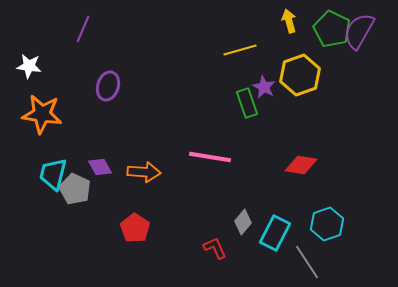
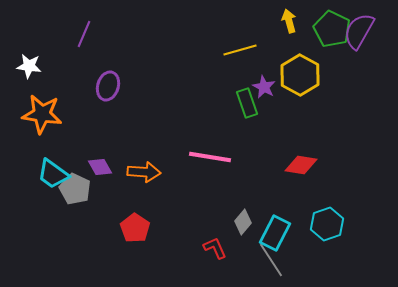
purple line: moved 1 px right, 5 px down
yellow hexagon: rotated 12 degrees counterclockwise
cyan trapezoid: rotated 68 degrees counterclockwise
gray line: moved 36 px left, 2 px up
